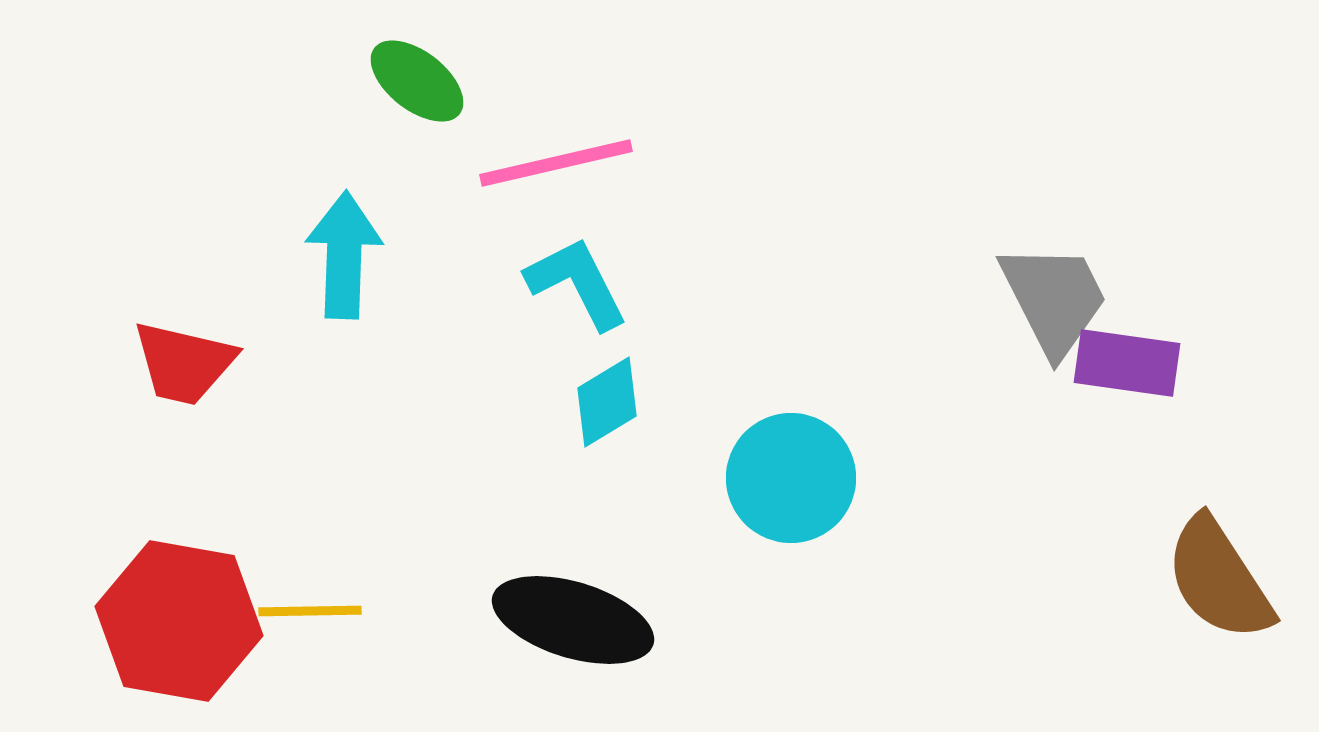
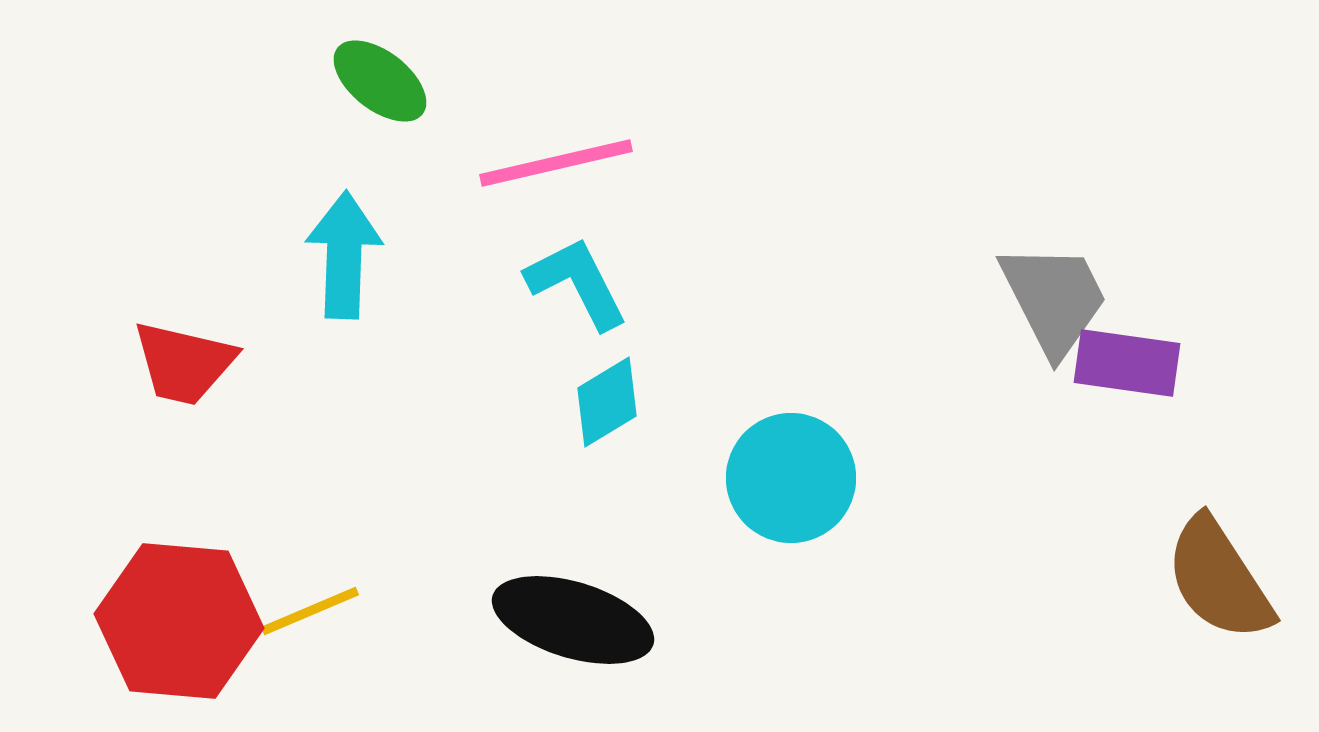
green ellipse: moved 37 px left
yellow line: rotated 22 degrees counterclockwise
red hexagon: rotated 5 degrees counterclockwise
